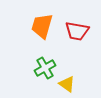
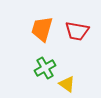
orange trapezoid: moved 3 px down
